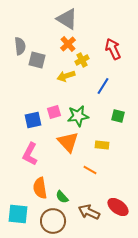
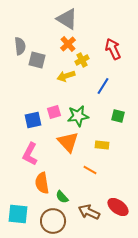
orange semicircle: moved 2 px right, 5 px up
